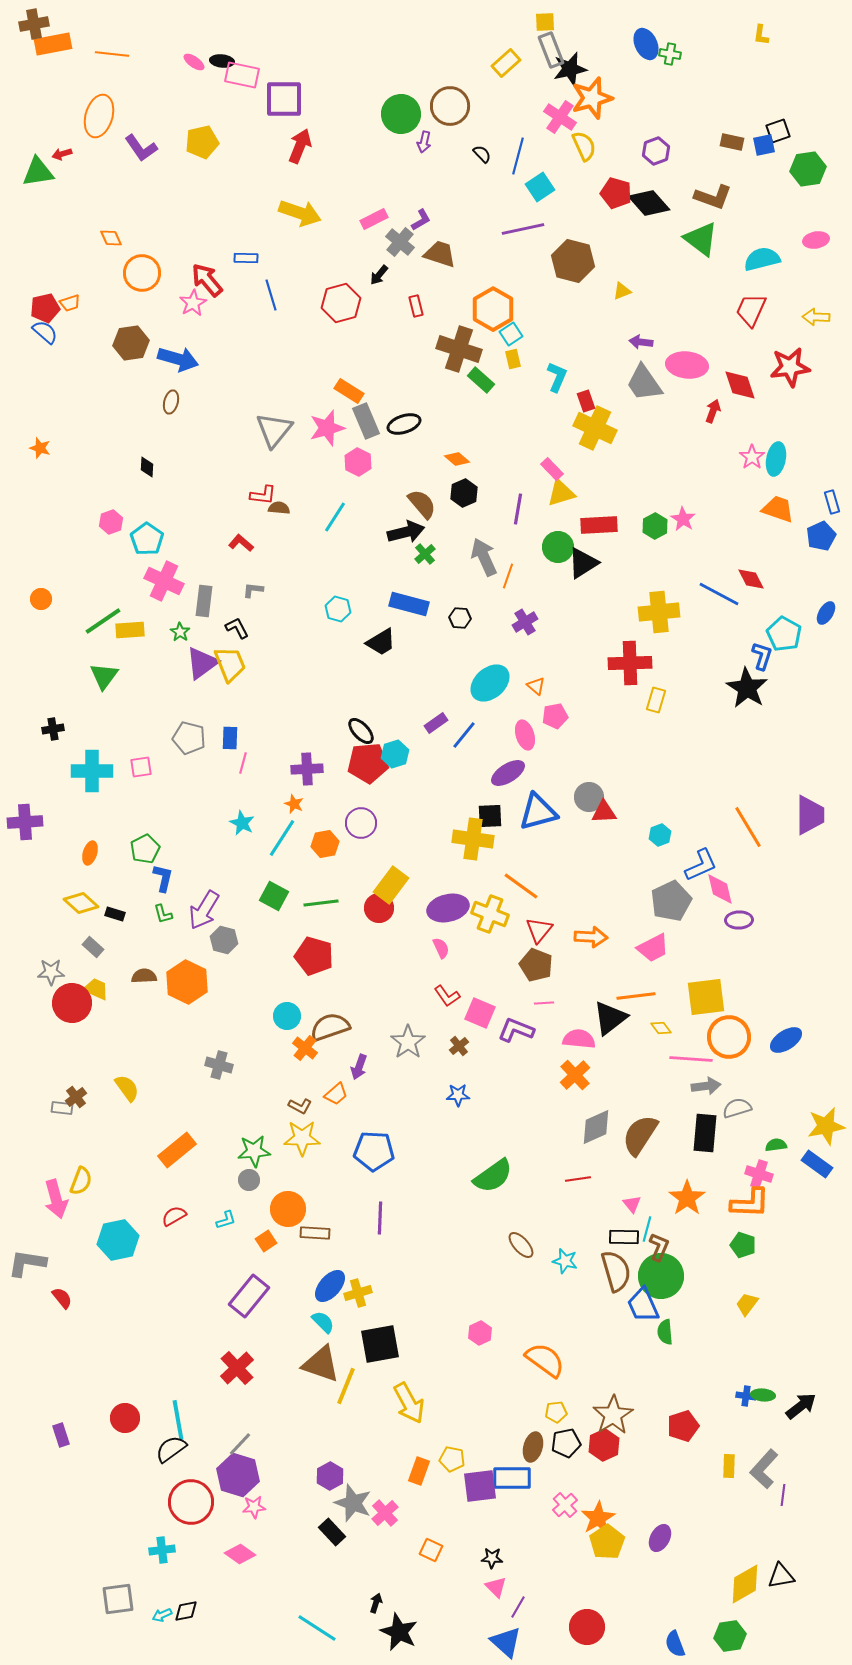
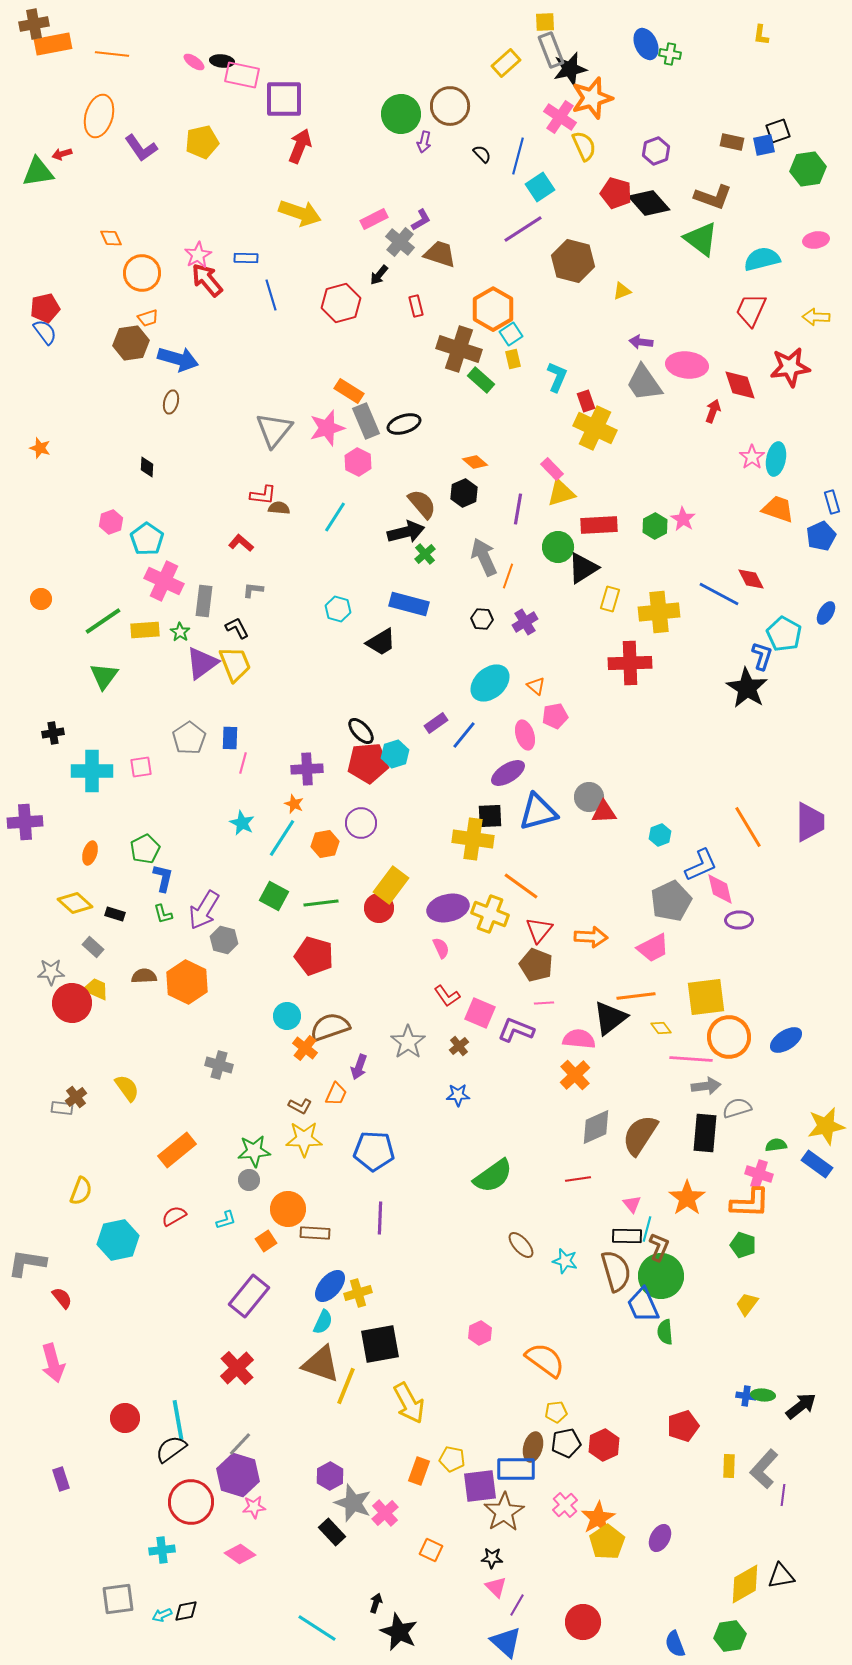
purple line at (523, 229): rotated 21 degrees counterclockwise
orange trapezoid at (70, 303): moved 78 px right, 15 px down
pink star at (193, 303): moved 5 px right, 48 px up
blue semicircle at (45, 332): rotated 12 degrees clockwise
orange diamond at (457, 459): moved 18 px right, 3 px down
black triangle at (583, 563): moved 5 px down
black hexagon at (460, 618): moved 22 px right, 1 px down
yellow rectangle at (130, 630): moved 15 px right
yellow trapezoid at (230, 664): moved 5 px right
yellow rectangle at (656, 700): moved 46 px left, 101 px up
black cross at (53, 729): moved 4 px down
gray pentagon at (189, 738): rotated 24 degrees clockwise
purple trapezoid at (810, 815): moved 7 px down
yellow diamond at (81, 903): moved 6 px left
orange trapezoid at (336, 1094): rotated 25 degrees counterclockwise
yellow star at (302, 1138): moved 2 px right, 1 px down
yellow semicircle at (81, 1181): moved 10 px down
pink arrow at (56, 1199): moved 3 px left, 164 px down
black rectangle at (624, 1237): moved 3 px right, 1 px up
cyan semicircle at (323, 1322): rotated 70 degrees clockwise
brown star at (613, 1415): moved 109 px left, 97 px down
purple rectangle at (61, 1435): moved 44 px down
blue rectangle at (512, 1478): moved 4 px right, 9 px up
purple line at (518, 1607): moved 1 px left, 2 px up
red circle at (587, 1627): moved 4 px left, 5 px up
